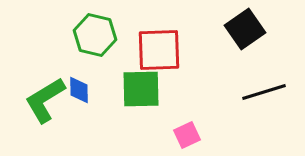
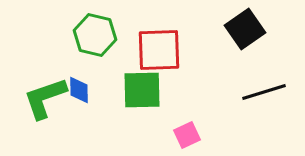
green square: moved 1 px right, 1 px down
green L-shape: moved 2 px up; rotated 12 degrees clockwise
